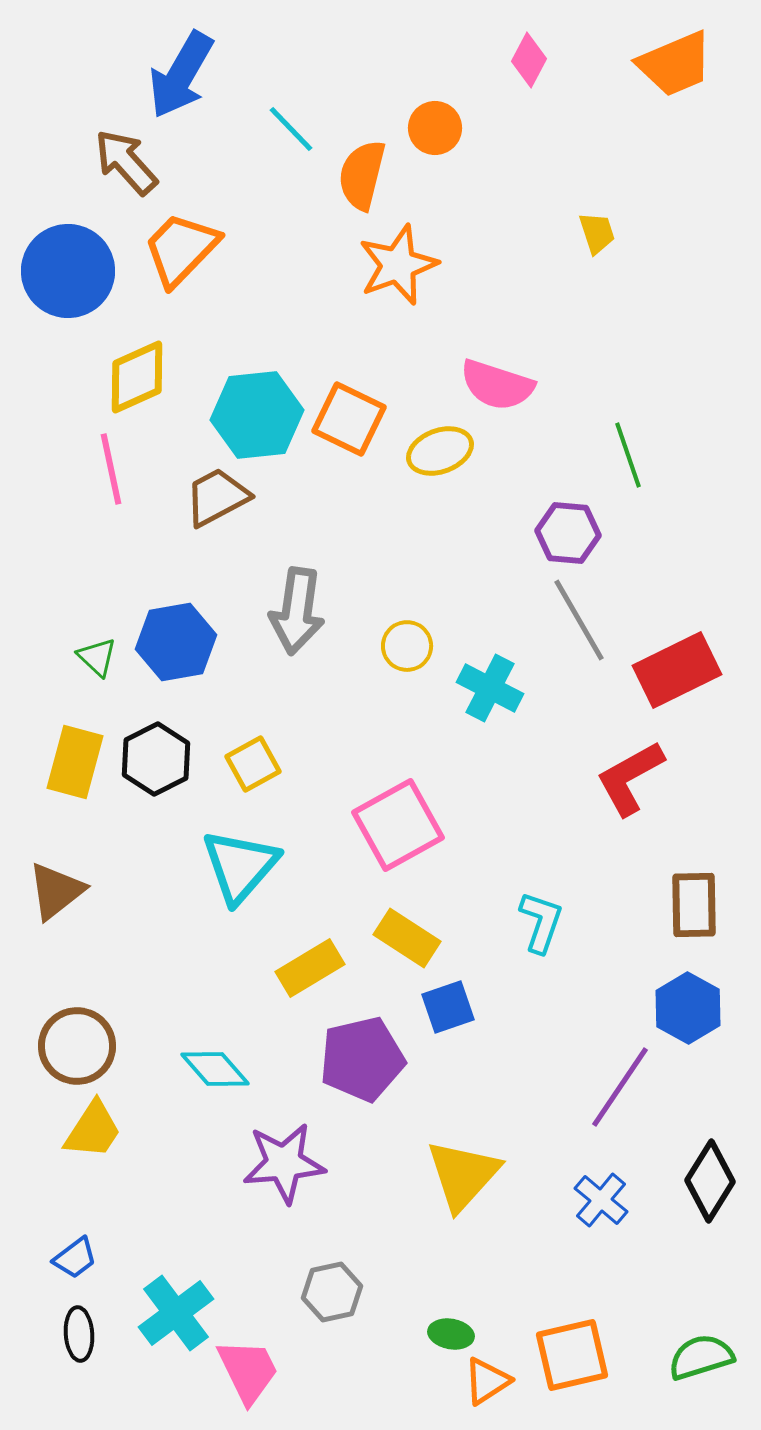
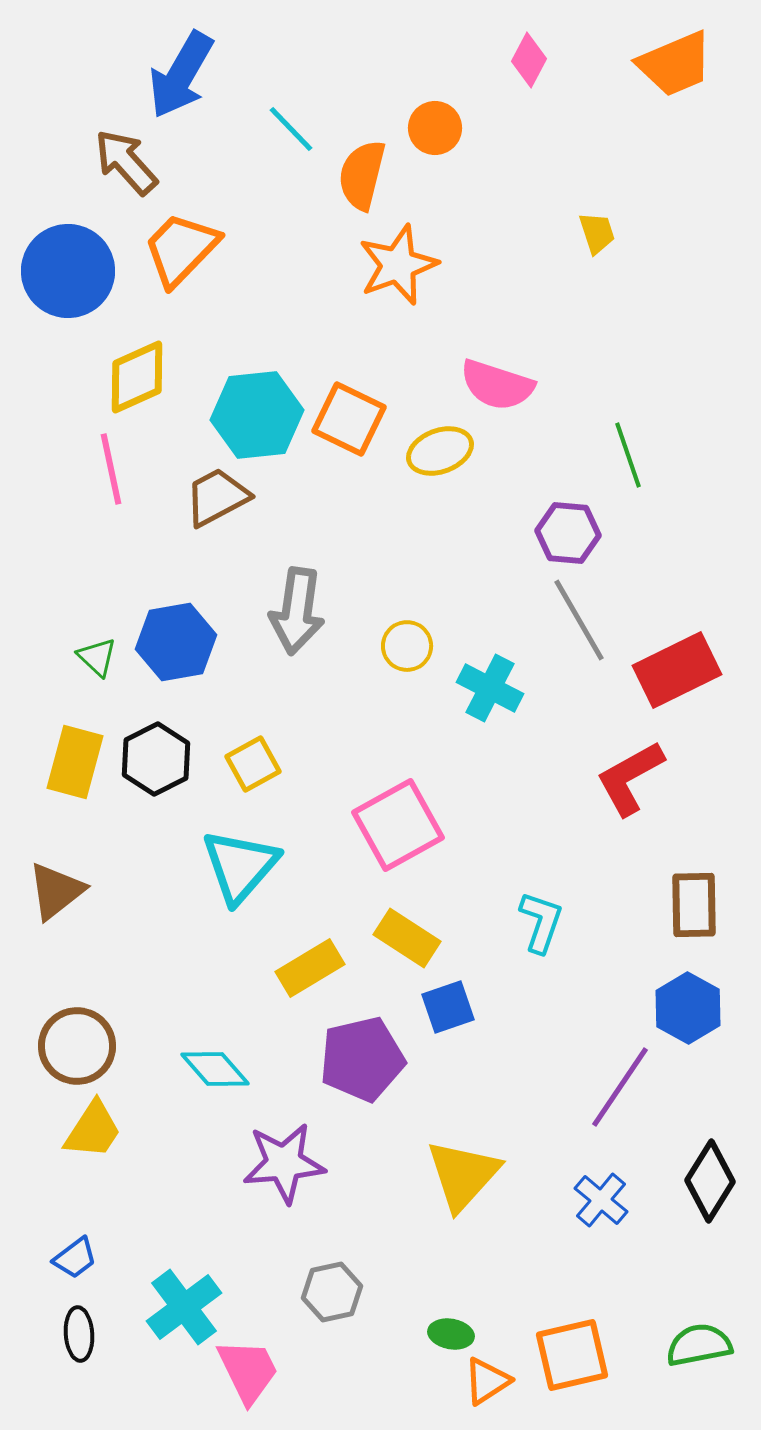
cyan cross at (176, 1313): moved 8 px right, 6 px up
green semicircle at (701, 1357): moved 2 px left, 12 px up; rotated 6 degrees clockwise
